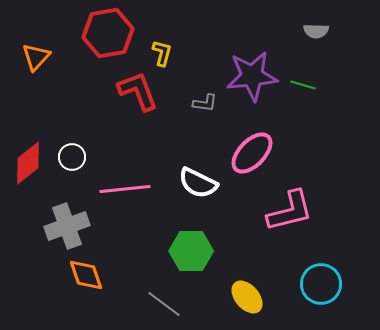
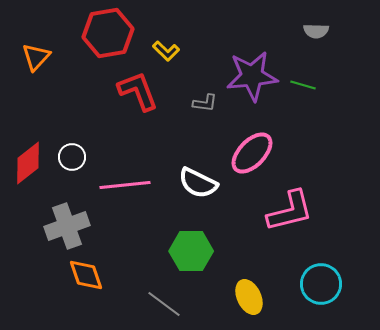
yellow L-shape: moved 4 px right, 2 px up; rotated 120 degrees clockwise
pink line: moved 4 px up
yellow ellipse: moved 2 px right; rotated 16 degrees clockwise
